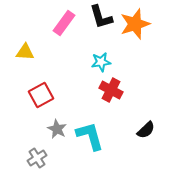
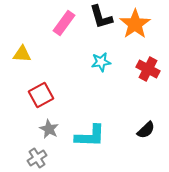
orange star: rotated 16 degrees counterclockwise
yellow triangle: moved 3 px left, 2 px down
red cross: moved 37 px right, 21 px up
gray star: moved 8 px left
cyan L-shape: rotated 108 degrees clockwise
